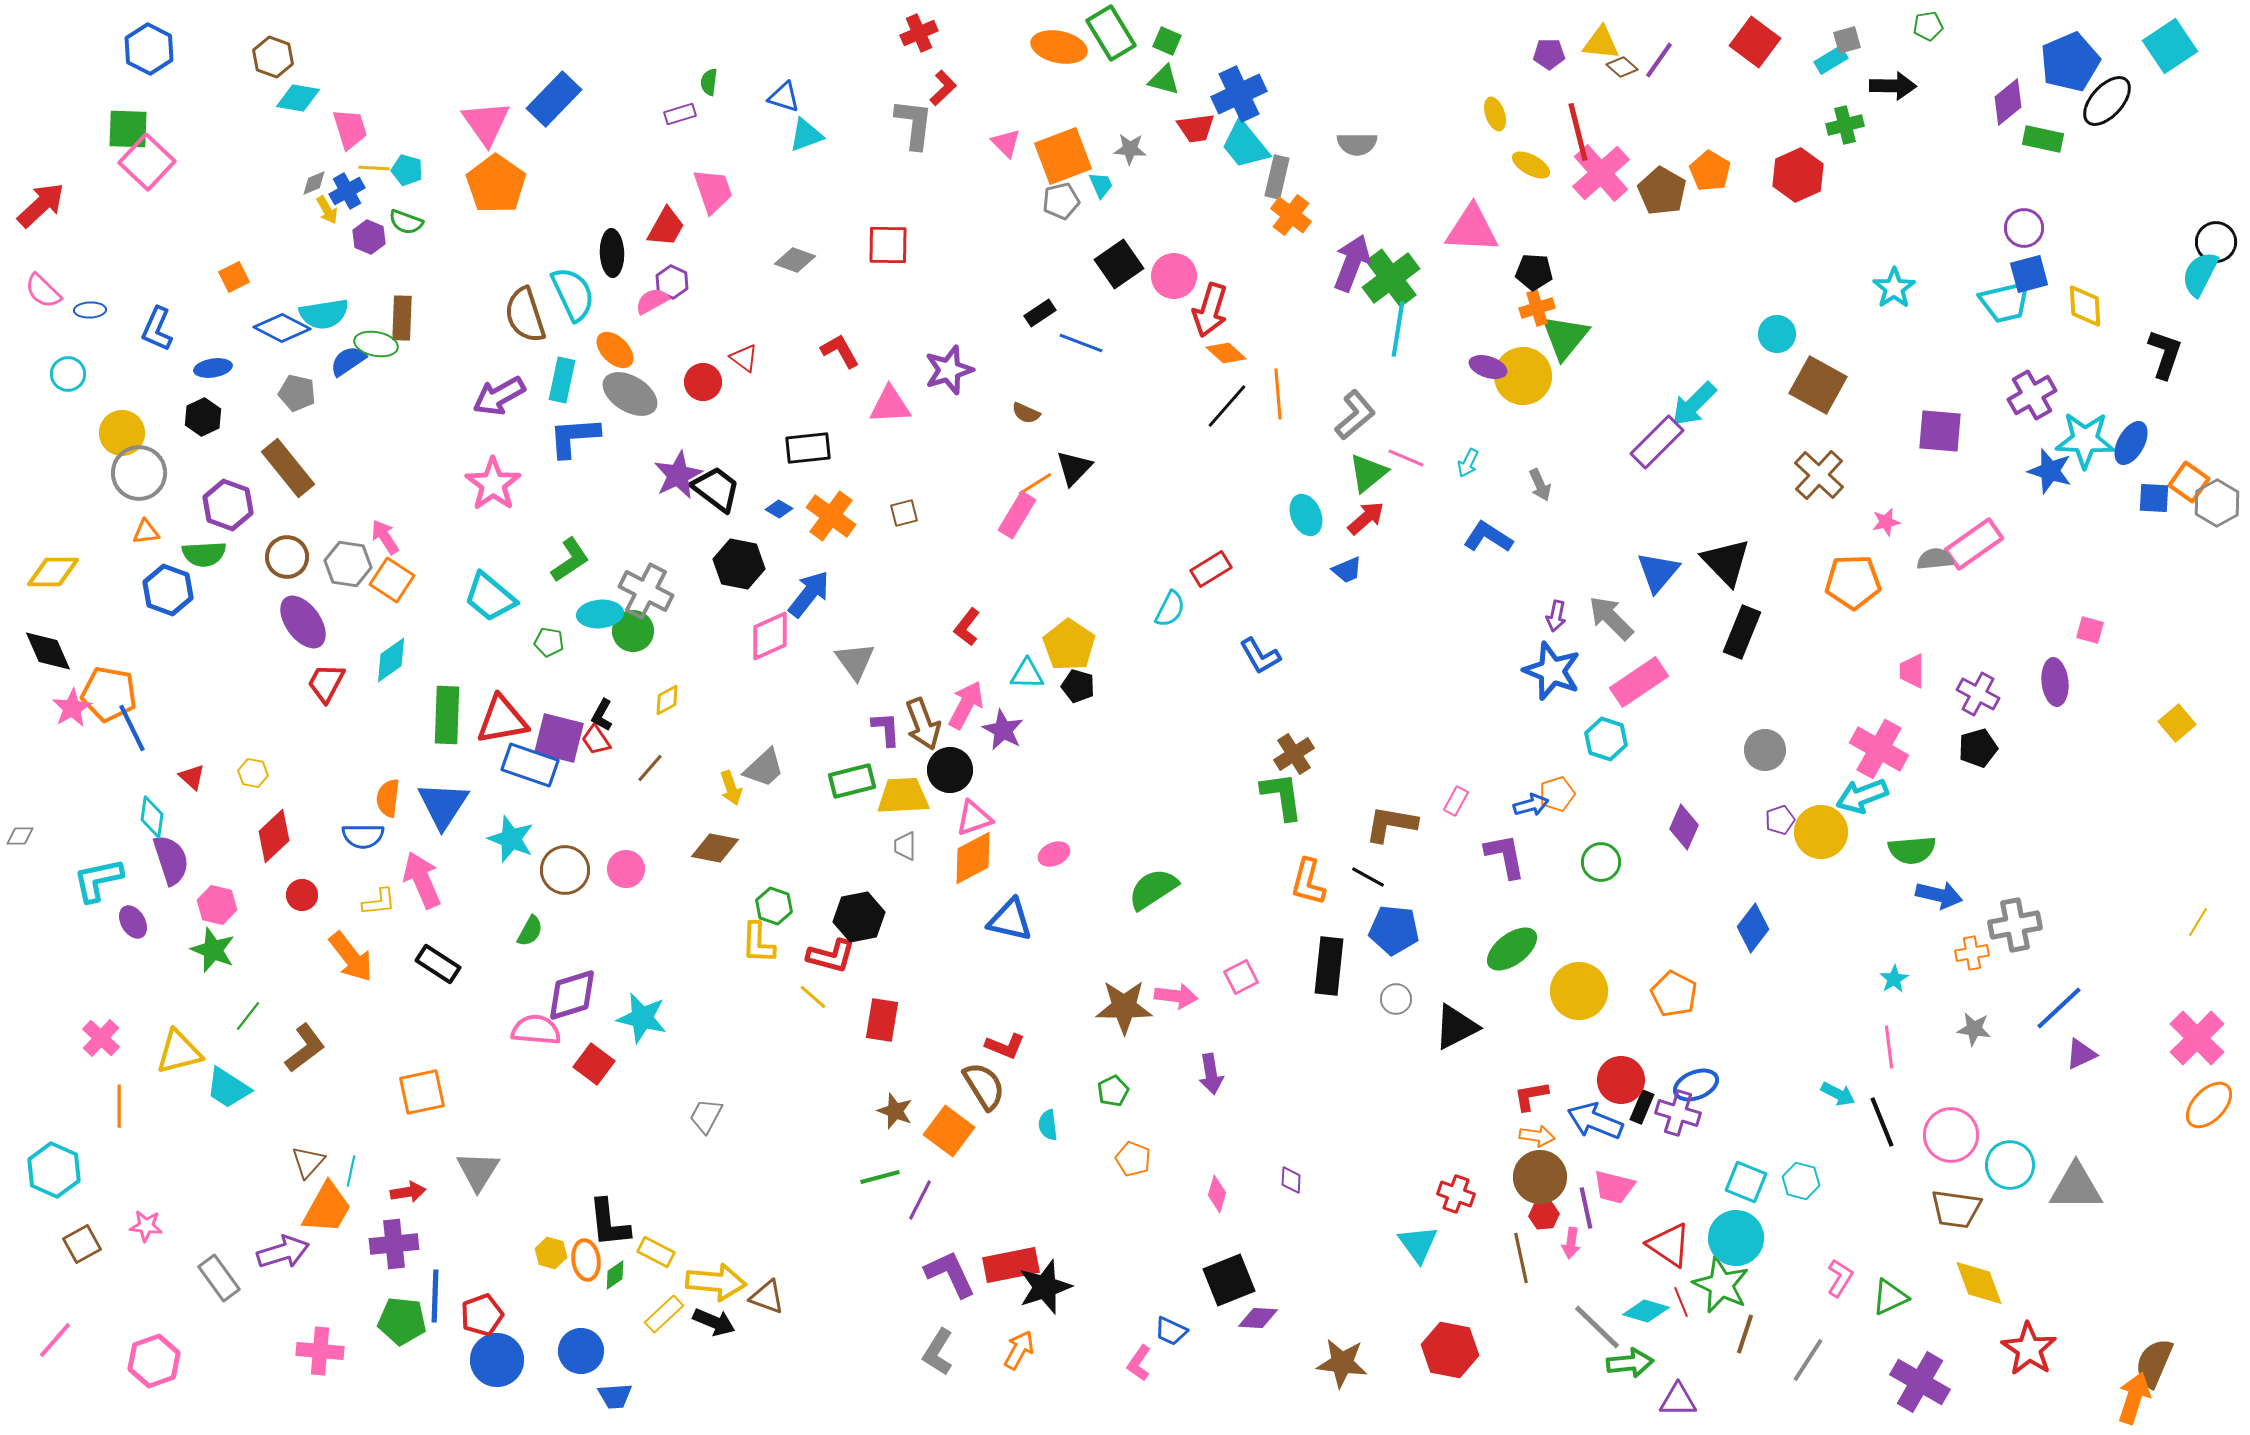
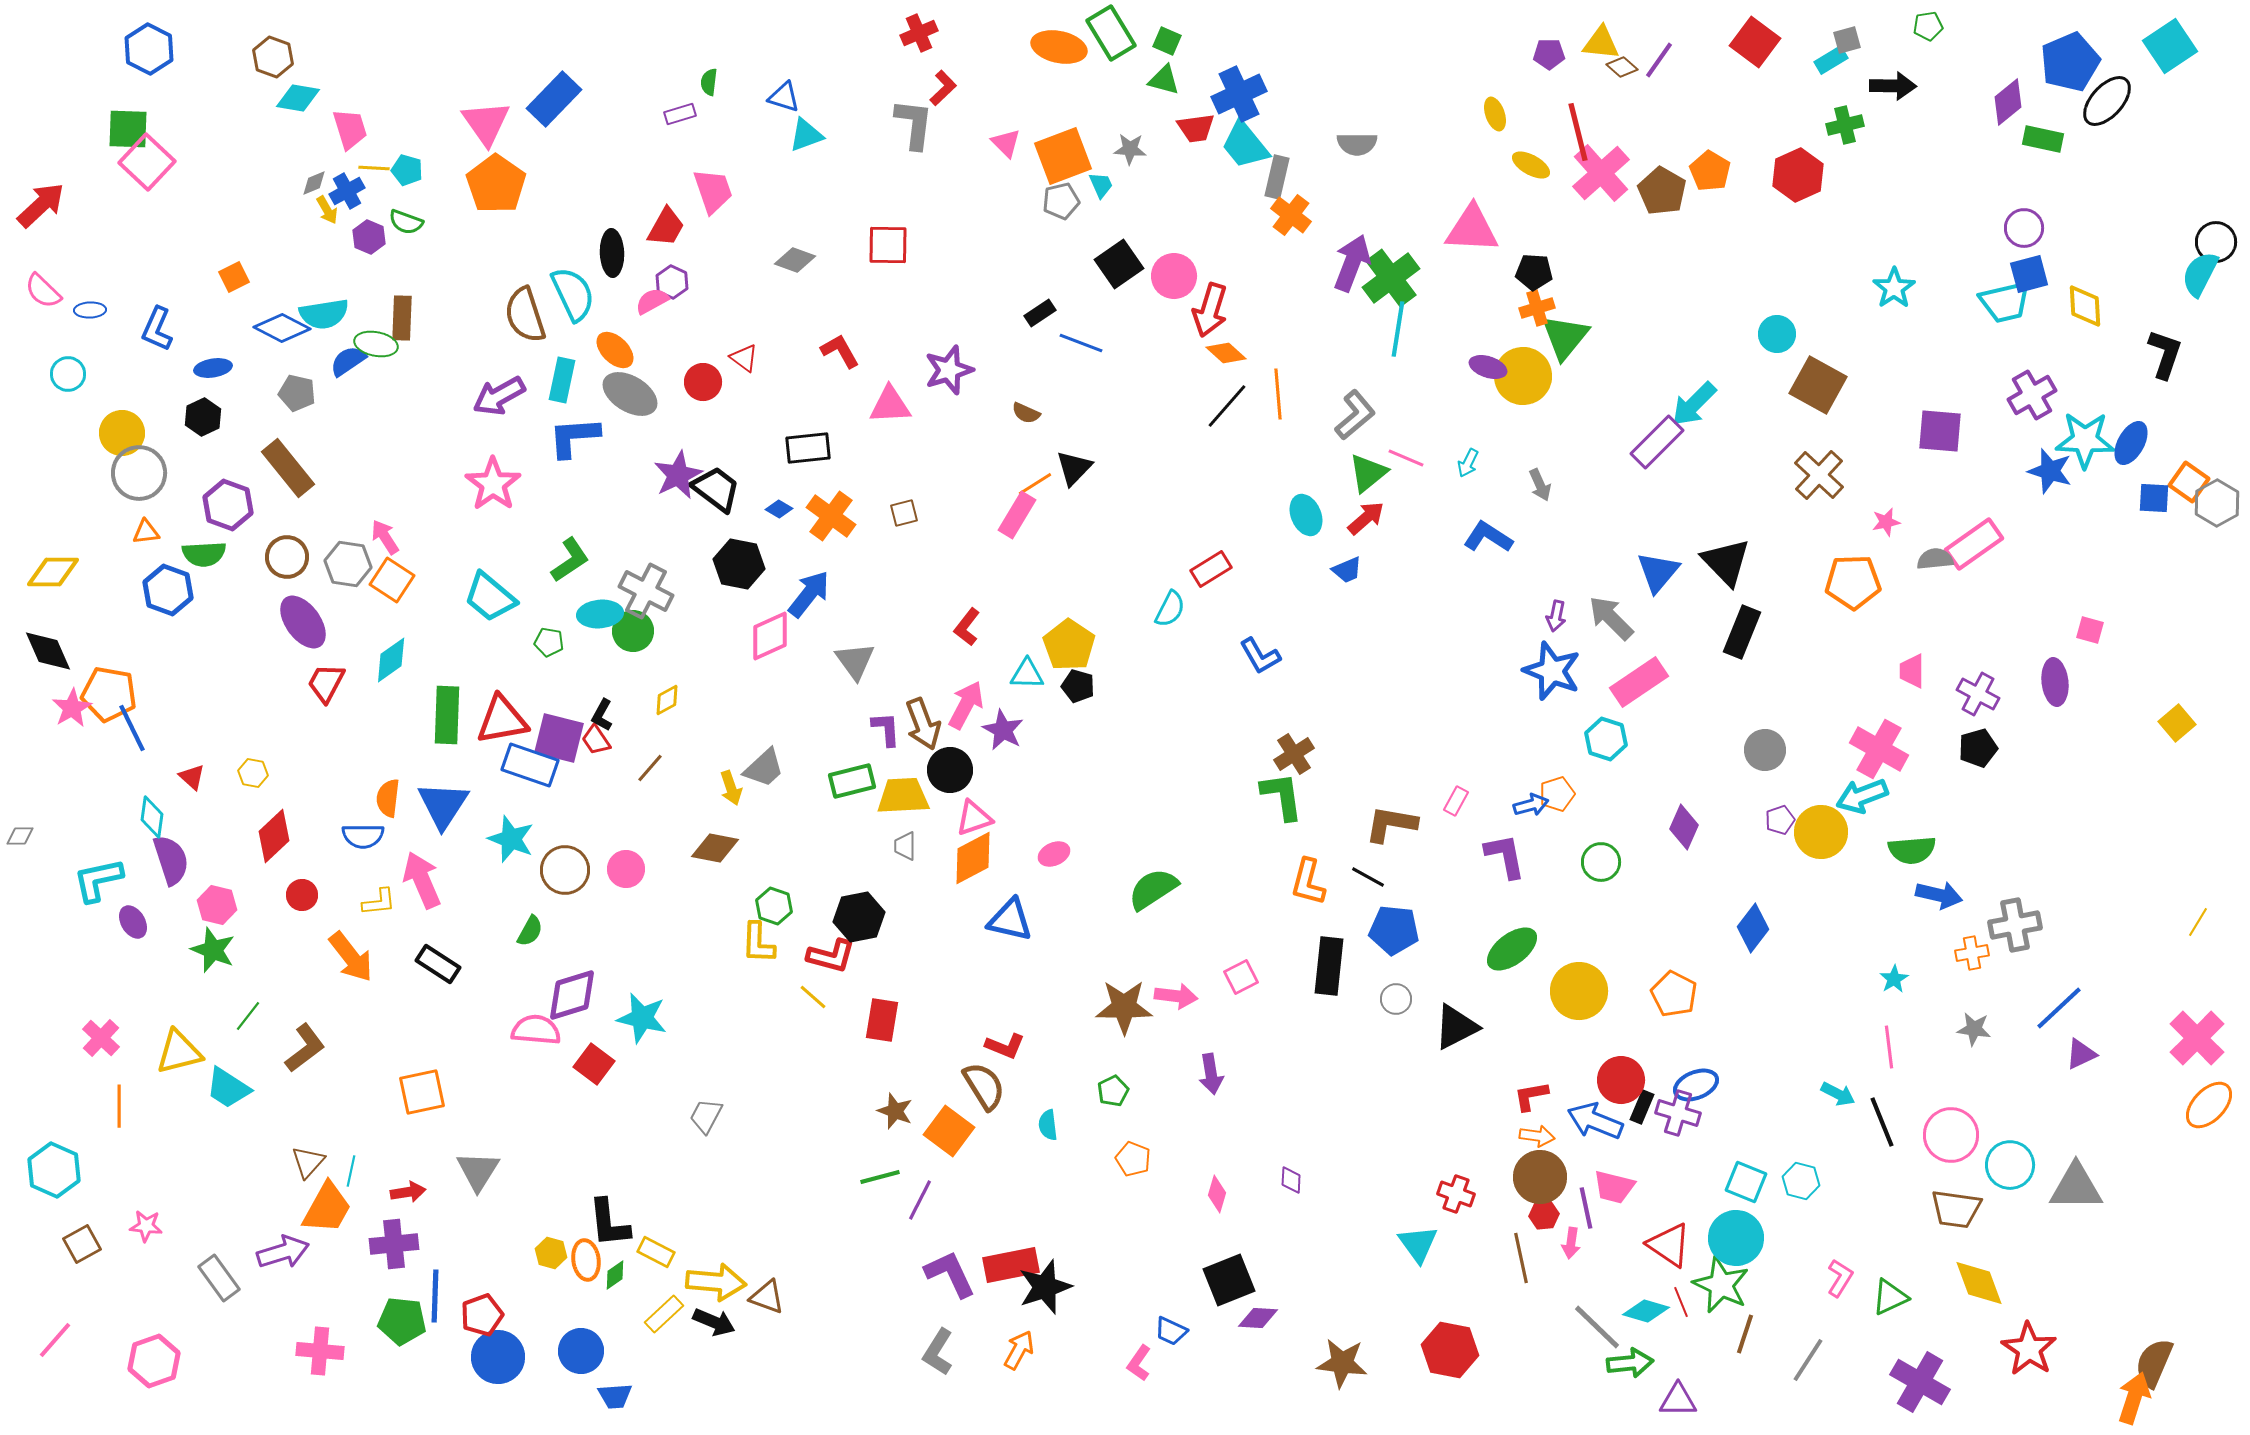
blue circle at (497, 1360): moved 1 px right, 3 px up
